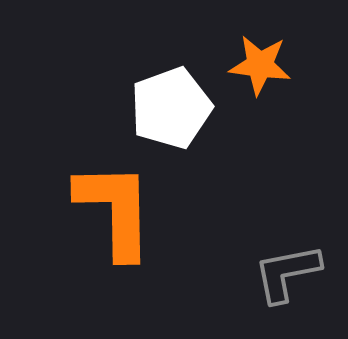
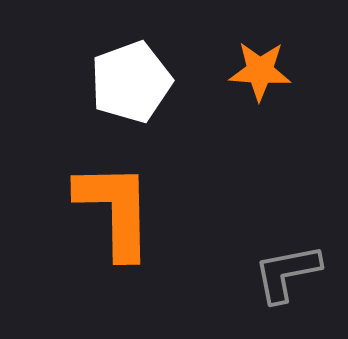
orange star: moved 6 px down; rotated 4 degrees counterclockwise
white pentagon: moved 40 px left, 26 px up
